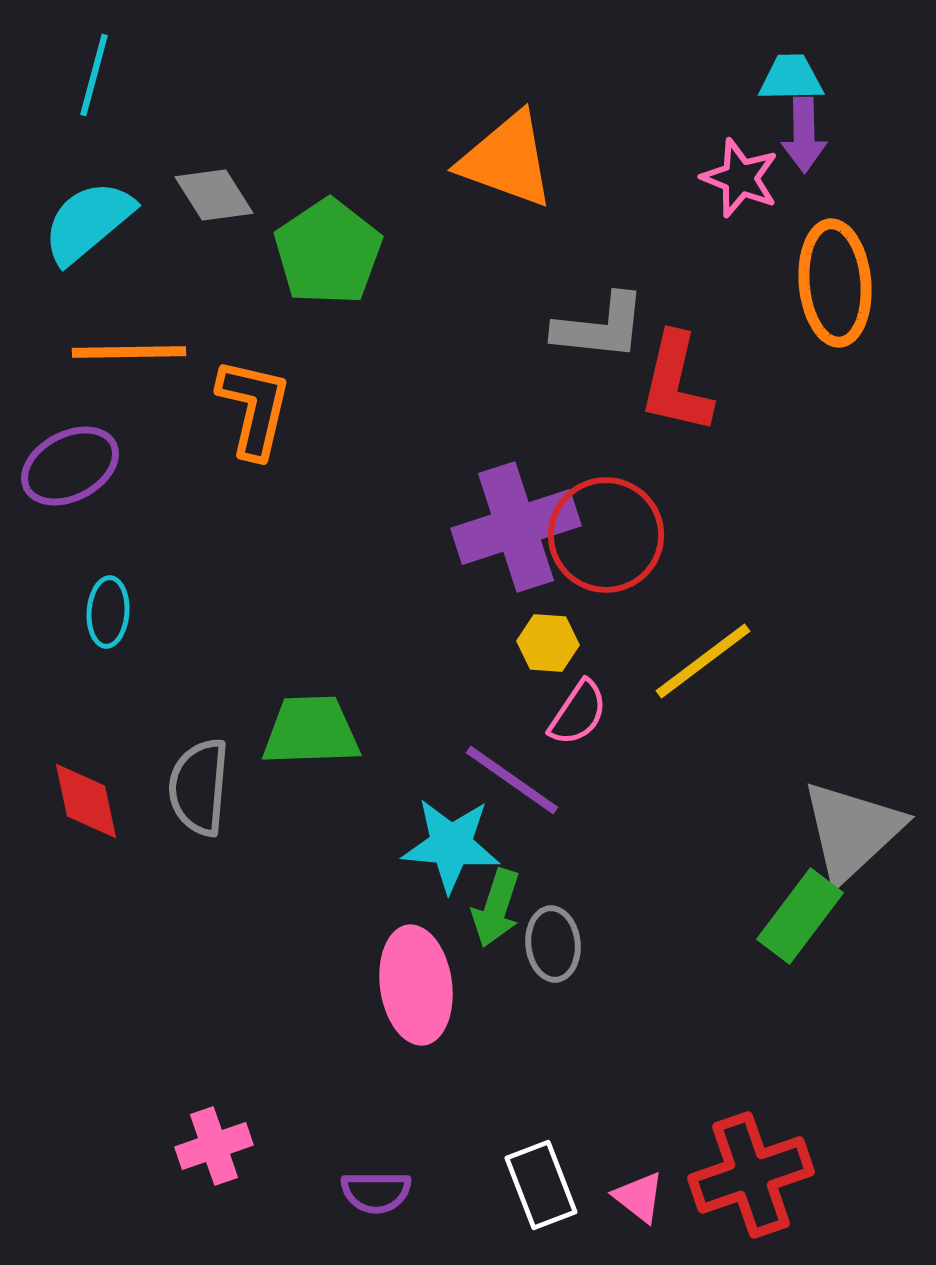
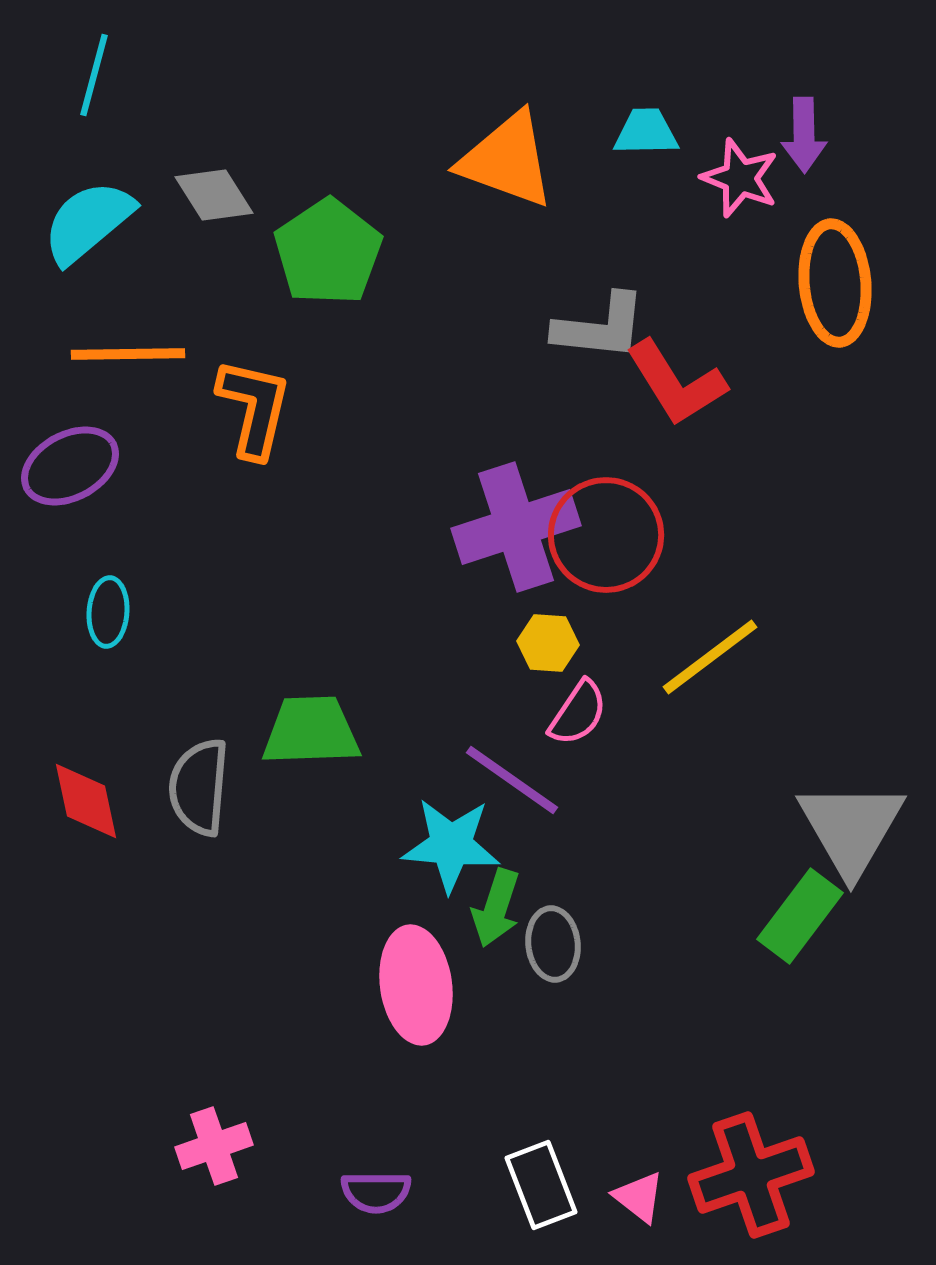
cyan trapezoid: moved 145 px left, 54 px down
orange line: moved 1 px left, 2 px down
red L-shape: rotated 45 degrees counterclockwise
yellow line: moved 7 px right, 4 px up
gray triangle: moved 1 px left, 3 px up; rotated 17 degrees counterclockwise
